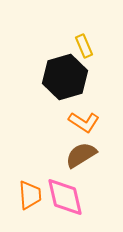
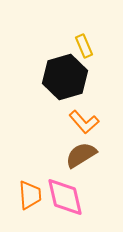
orange L-shape: rotated 16 degrees clockwise
